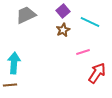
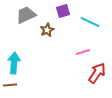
purple square: rotated 24 degrees clockwise
brown star: moved 16 px left
